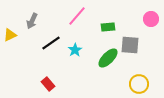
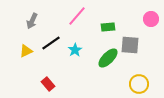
yellow triangle: moved 16 px right, 16 px down
